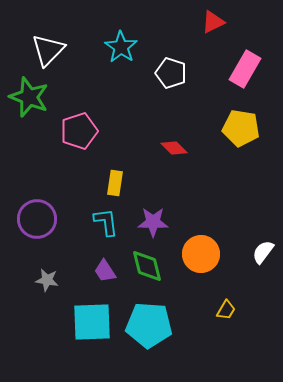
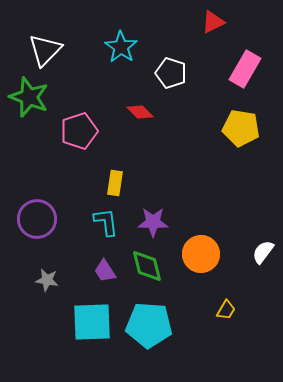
white triangle: moved 3 px left
red diamond: moved 34 px left, 36 px up
